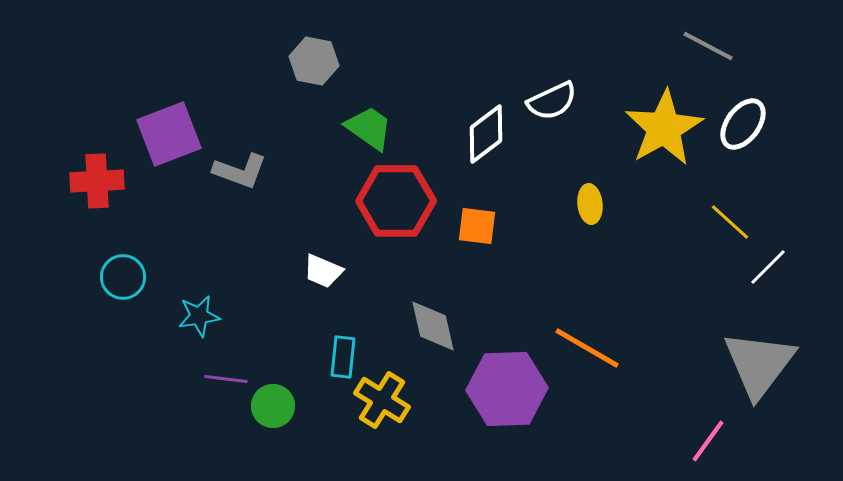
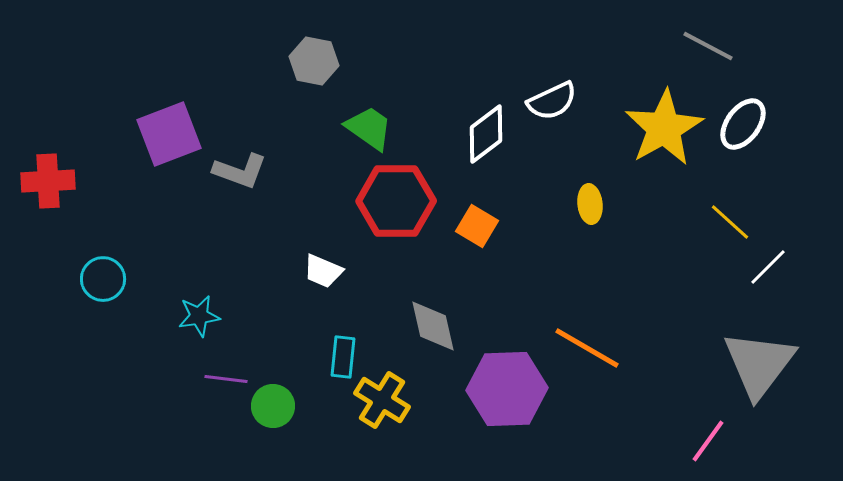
red cross: moved 49 px left
orange square: rotated 24 degrees clockwise
cyan circle: moved 20 px left, 2 px down
